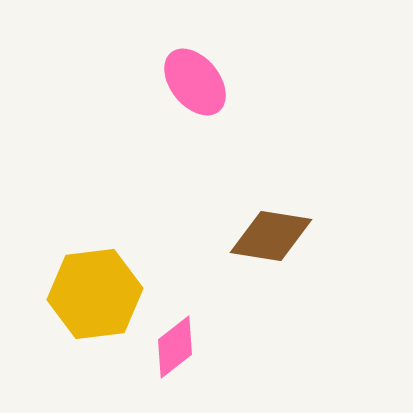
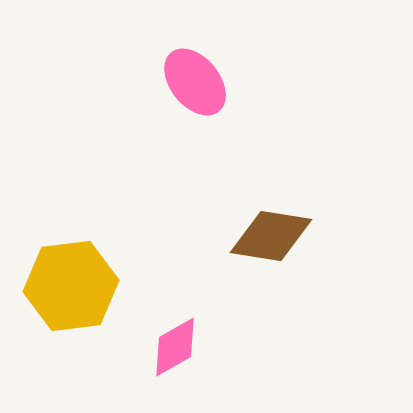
yellow hexagon: moved 24 px left, 8 px up
pink diamond: rotated 8 degrees clockwise
